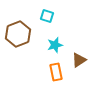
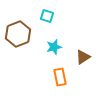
cyan star: moved 1 px left, 2 px down
brown triangle: moved 4 px right, 3 px up
orange rectangle: moved 4 px right, 5 px down
